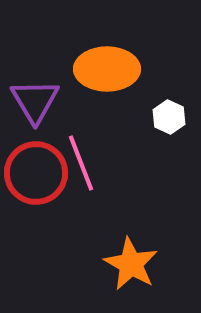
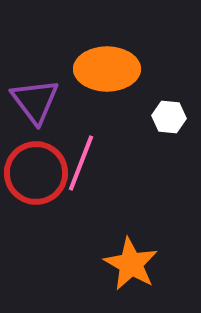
purple triangle: rotated 6 degrees counterclockwise
white hexagon: rotated 20 degrees counterclockwise
pink line: rotated 42 degrees clockwise
